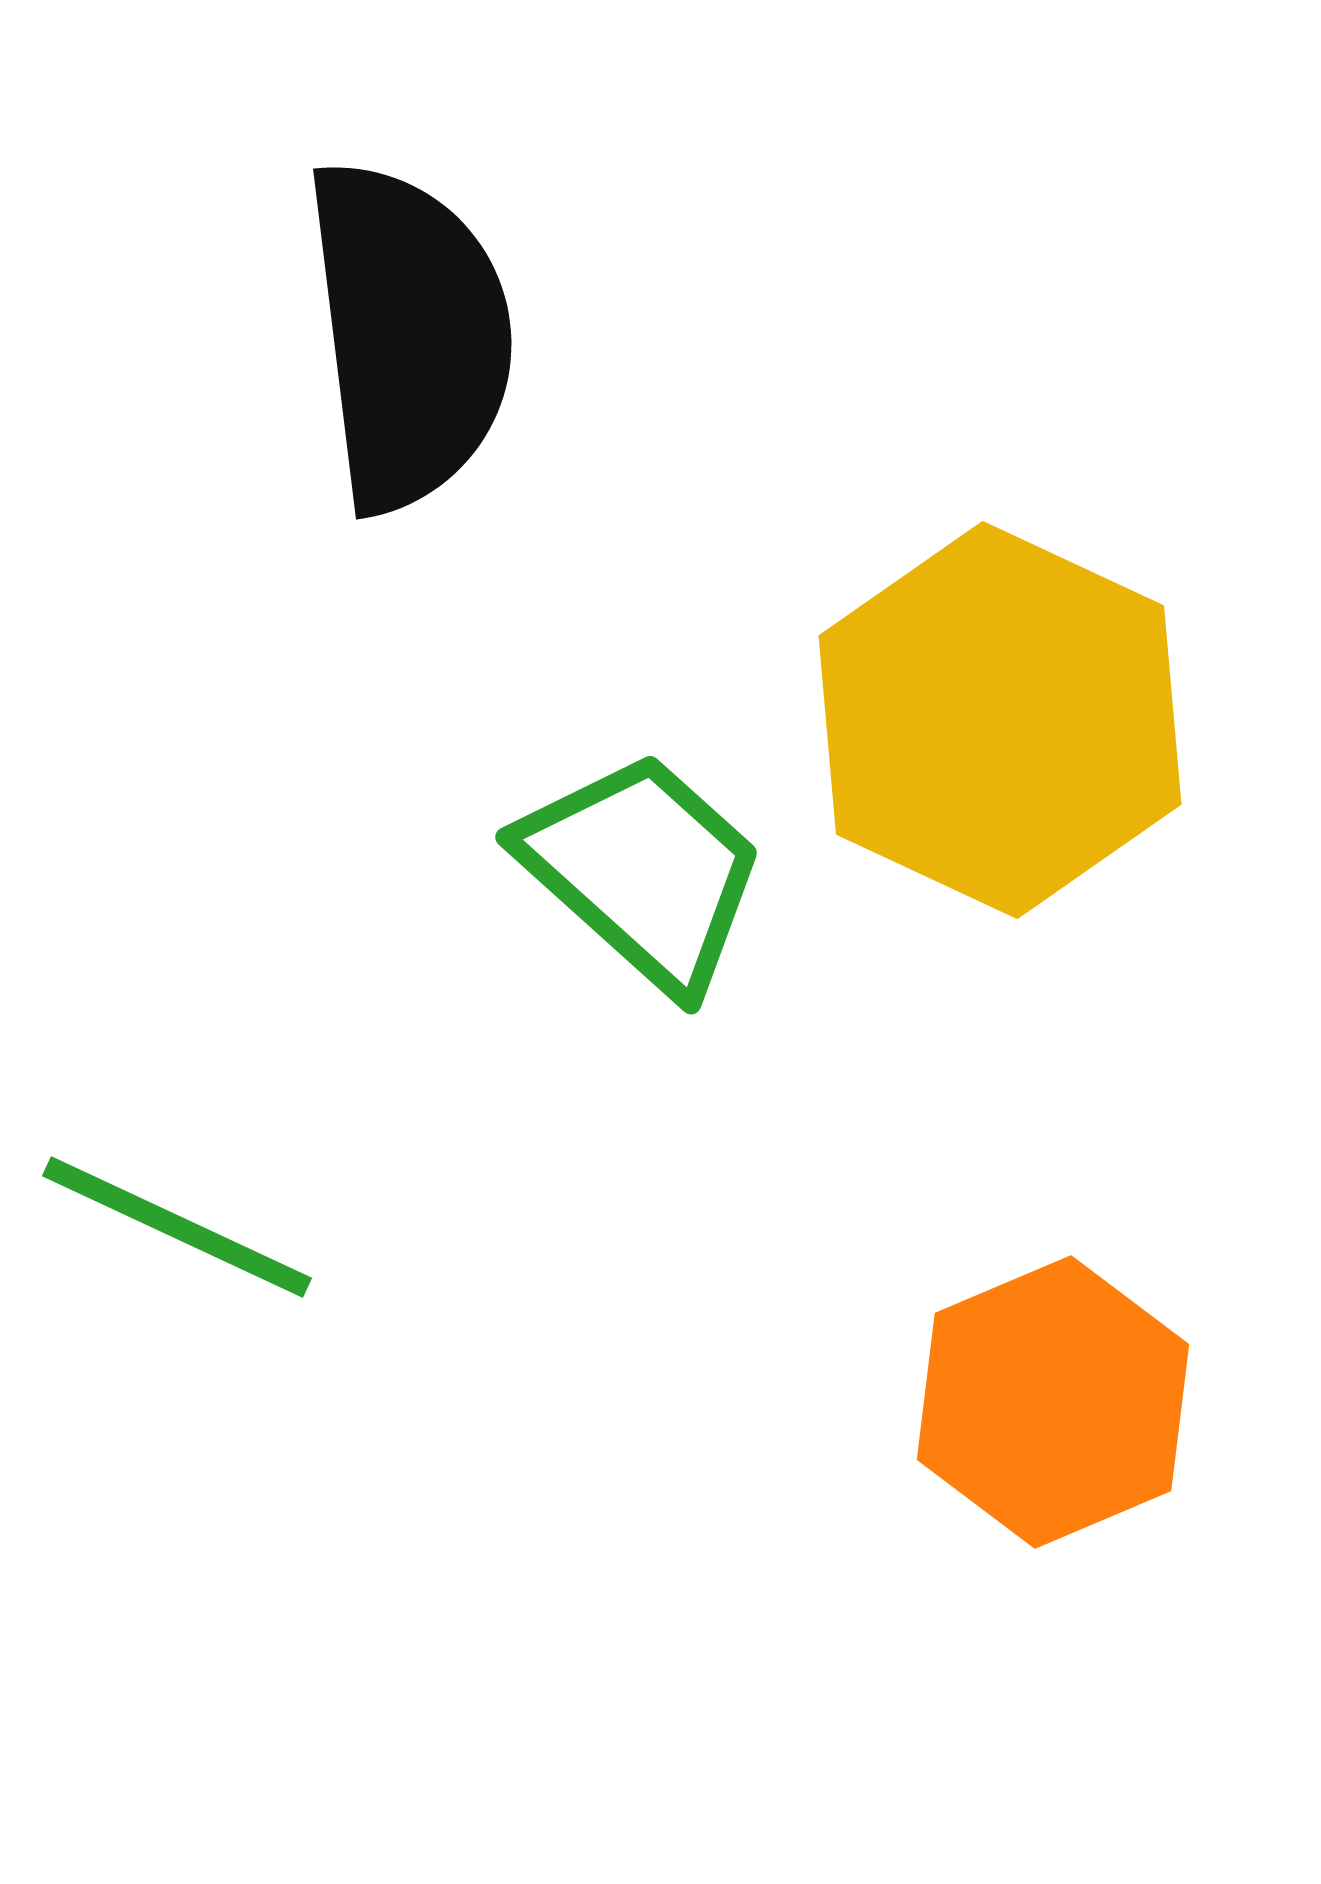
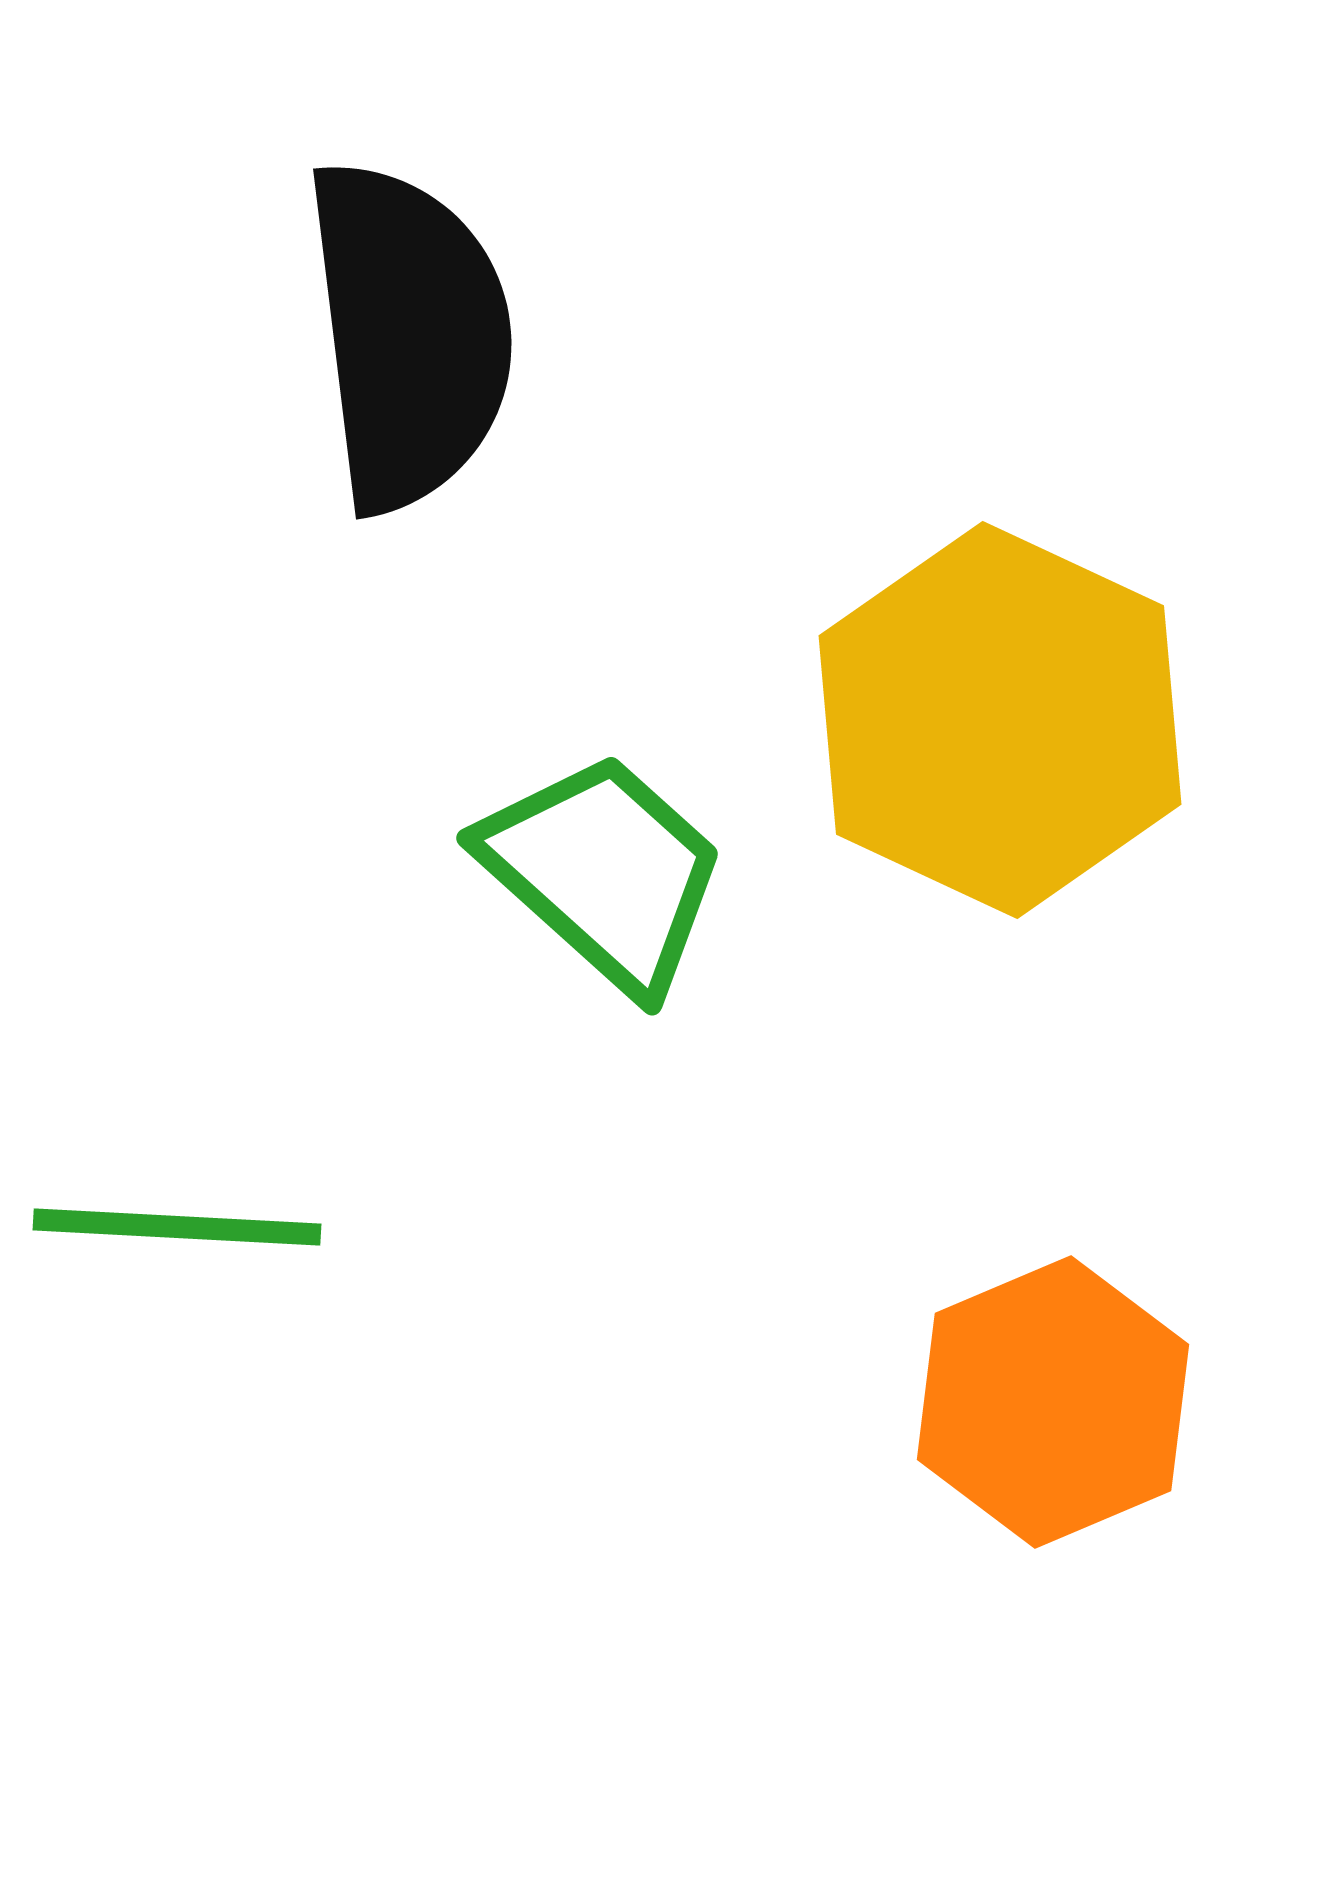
green trapezoid: moved 39 px left, 1 px down
green line: rotated 22 degrees counterclockwise
